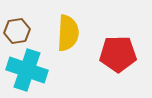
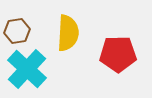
cyan cross: moved 1 px up; rotated 24 degrees clockwise
